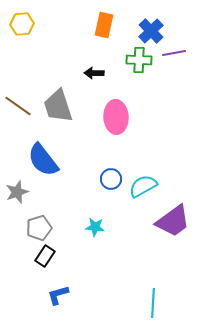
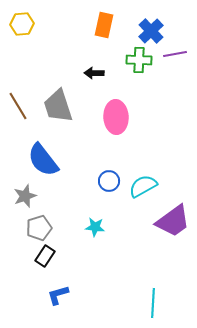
purple line: moved 1 px right, 1 px down
brown line: rotated 24 degrees clockwise
blue circle: moved 2 px left, 2 px down
gray star: moved 8 px right, 4 px down
